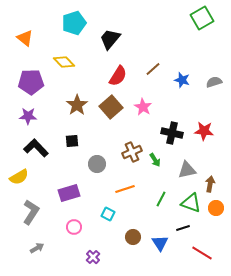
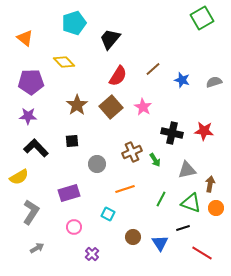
purple cross: moved 1 px left, 3 px up
